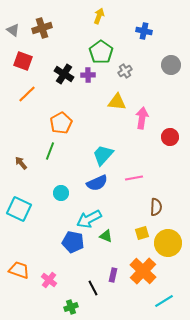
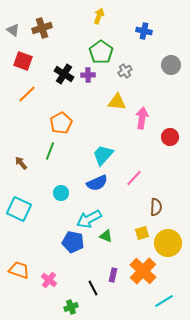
pink line: rotated 36 degrees counterclockwise
